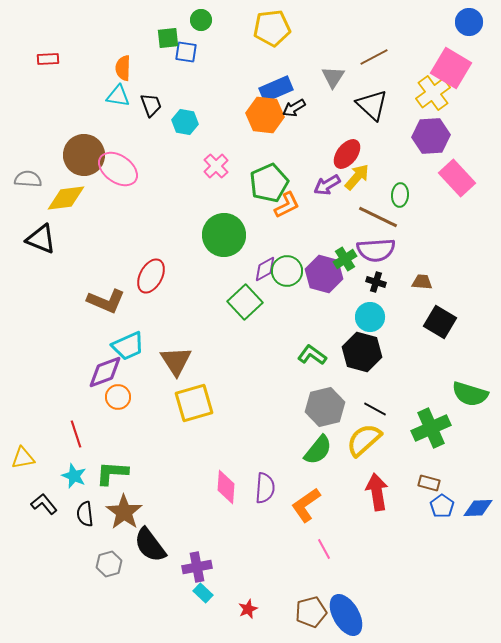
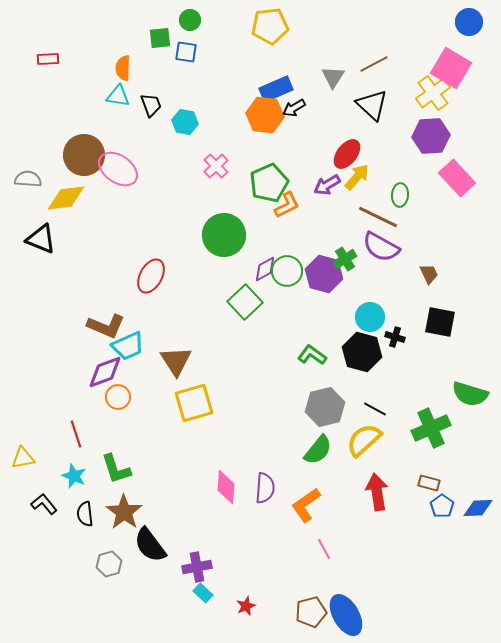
green circle at (201, 20): moved 11 px left
yellow pentagon at (272, 28): moved 2 px left, 2 px up
green square at (168, 38): moved 8 px left
brown line at (374, 57): moved 7 px down
purple semicircle at (376, 250): moved 5 px right, 3 px up; rotated 33 degrees clockwise
black cross at (376, 282): moved 19 px right, 55 px down
brown trapezoid at (422, 282): moved 7 px right, 8 px up; rotated 60 degrees clockwise
brown L-shape at (106, 301): moved 25 px down
black square at (440, 322): rotated 20 degrees counterclockwise
green L-shape at (112, 473): moved 4 px right, 4 px up; rotated 112 degrees counterclockwise
red star at (248, 609): moved 2 px left, 3 px up
